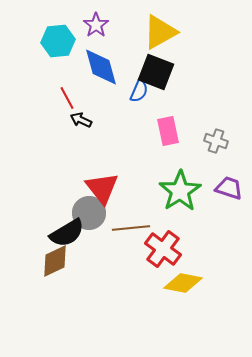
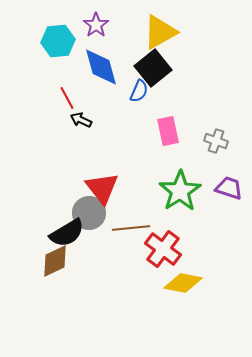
black square: moved 3 px left, 4 px up; rotated 30 degrees clockwise
